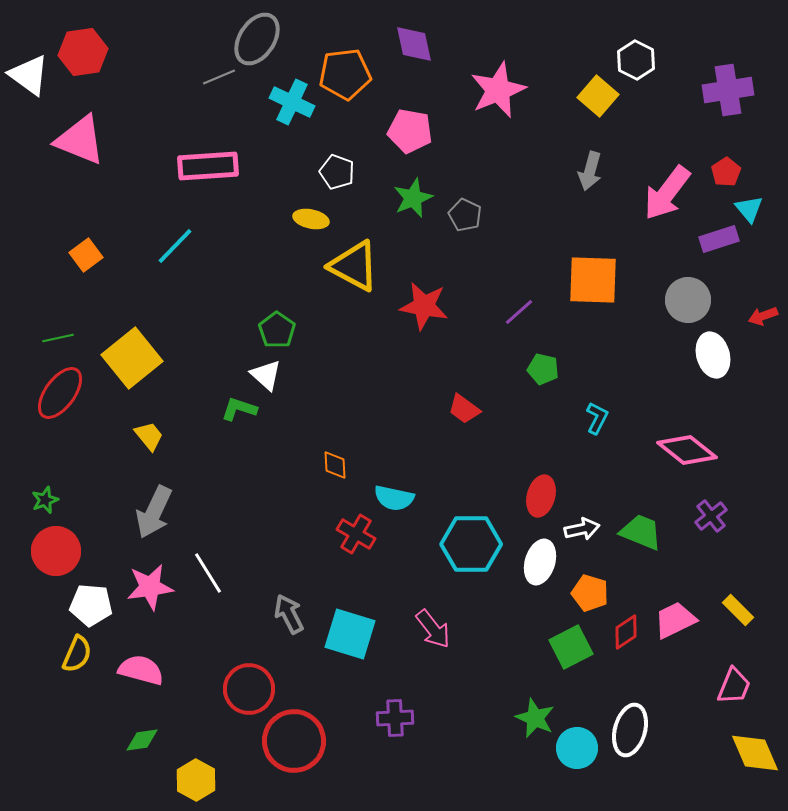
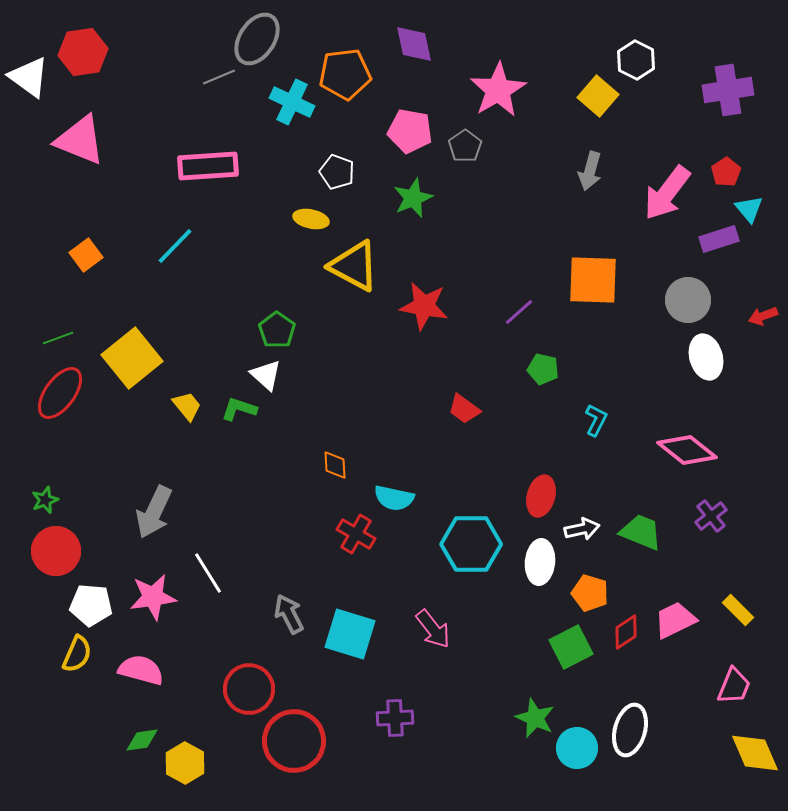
white triangle at (29, 75): moved 2 px down
pink star at (498, 90): rotated 8 degrees counterclockwise
gray pentagon at (465, 215): moved 69 px up; rotated 12 degrees clockwise
green line at (58, 338): rotated 8 degrees counterclockwise
white ellipse at (713, 355): moved 7 px left, 2 px down
cyan L-shape at (597, 418): moved 1 px left, 2 px down
yellow trapezoid at (149, 436): moved 38 px right, 30 px up
white ellipse at (540, 562): rotated 12 degrees counterclockwise
pink star at (150, 587): moved 3 px right, 10 px down
yellow hexagon at (196, 780): moved 11 px left, 17 px up
